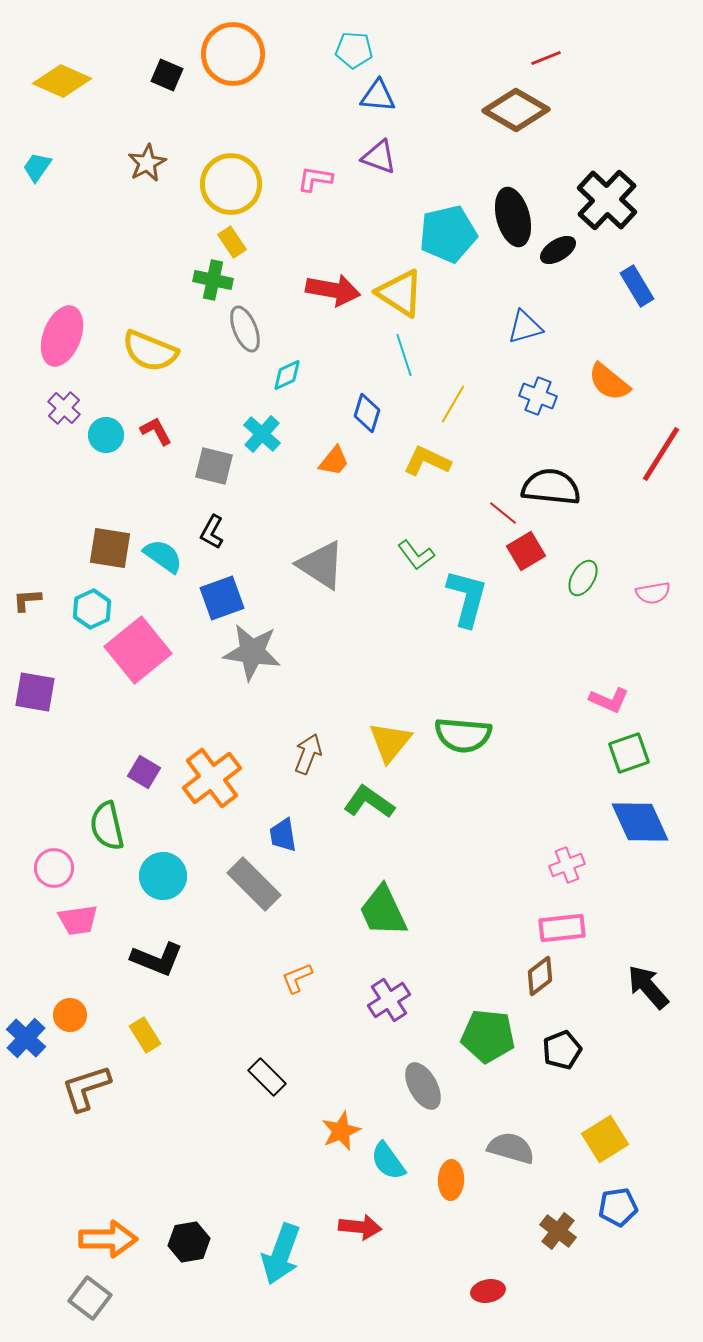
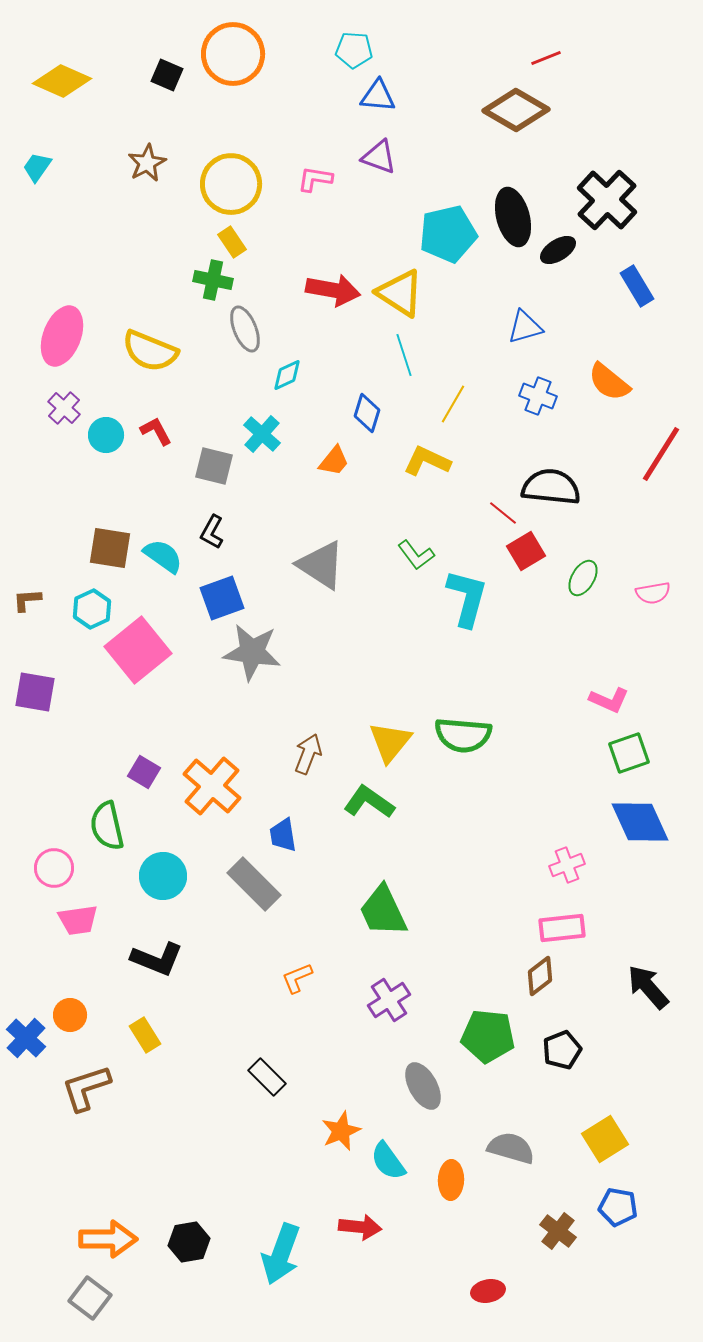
orange cross at (212, 778): moved 8 px down; rotated 12 degrees counterclockwise
blue pentagon at (618, 1207): rotated 18 degrees clockwise
